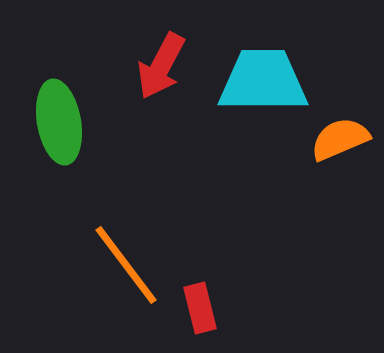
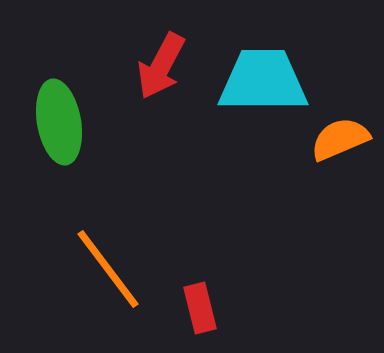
orange line: moved 18 px left, 4 px down
